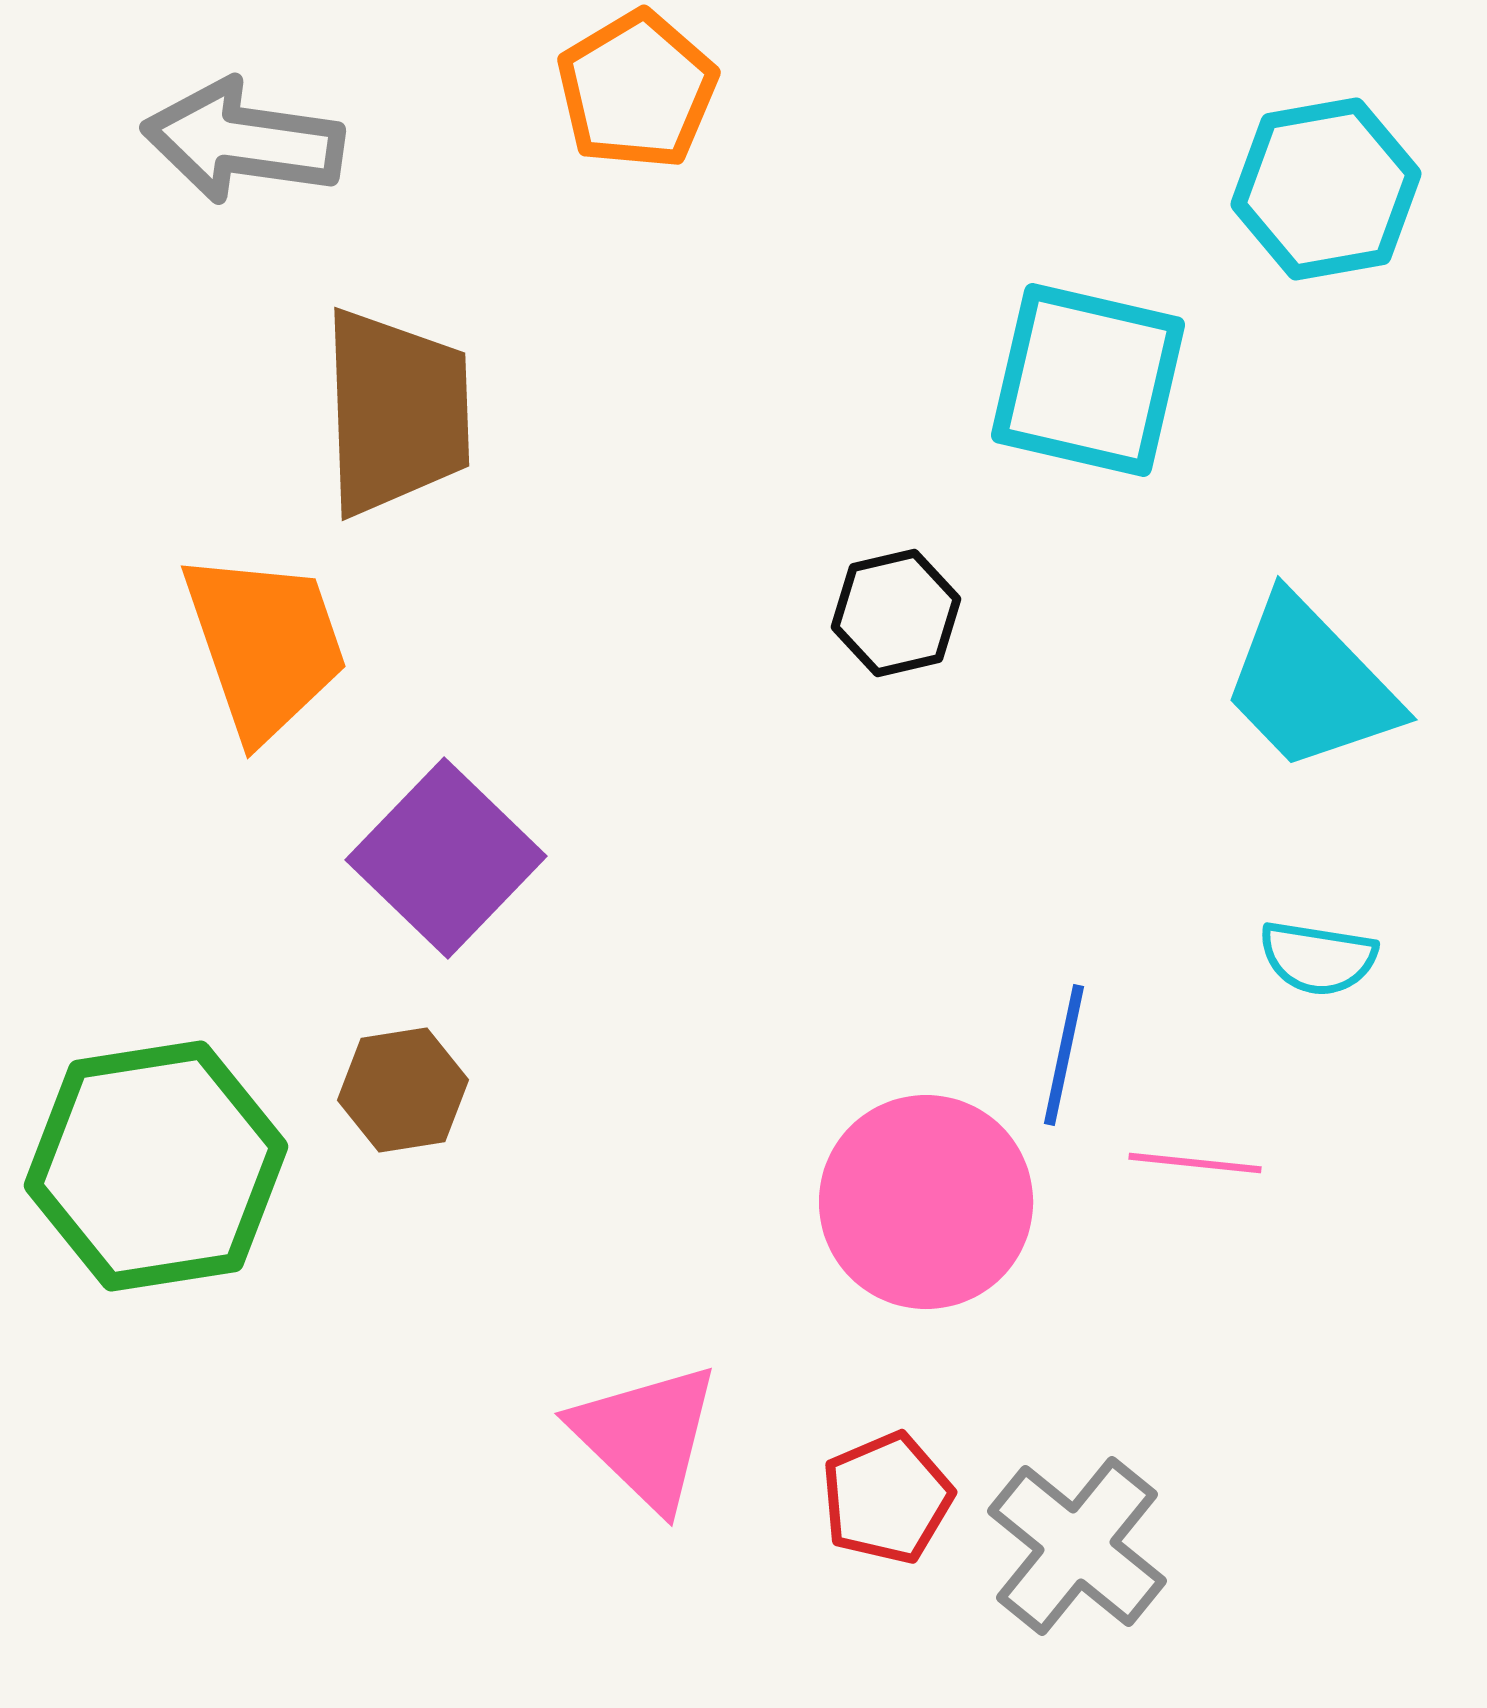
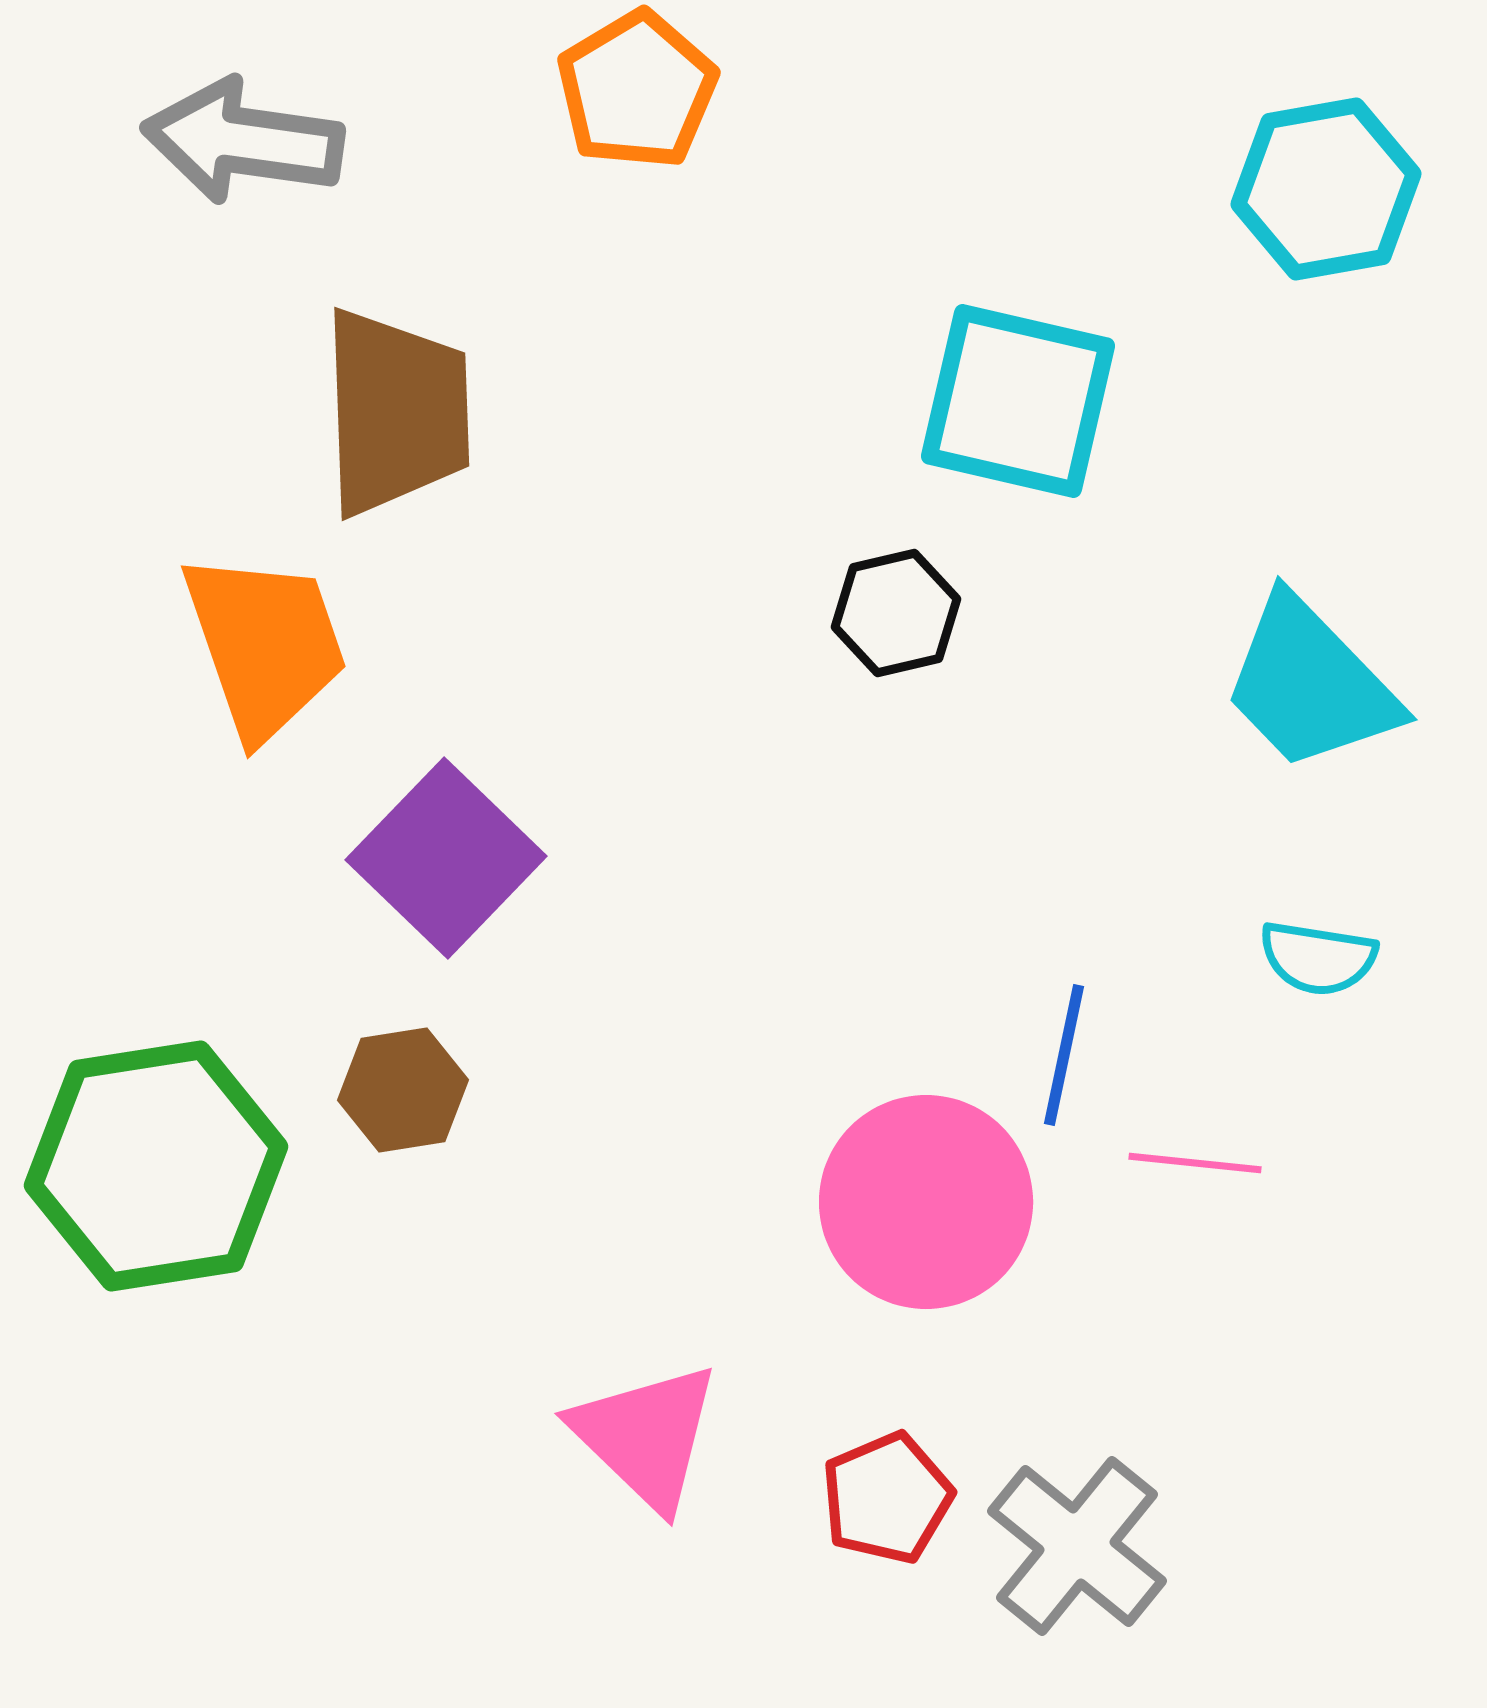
cyan square: moved 70 px left, 21 px down
